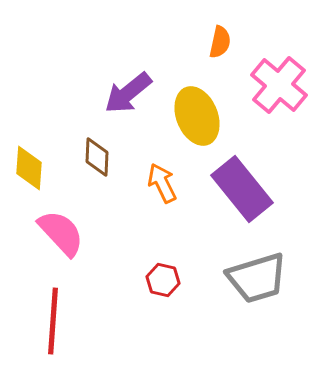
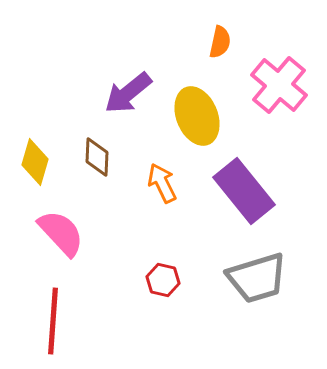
yellow diamond: moved 6 px right, 6 px up; rotated 12 degrees clockwise
purple rectangle: moved 2 px right, 2 px down
